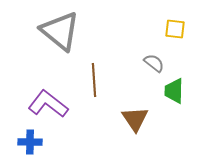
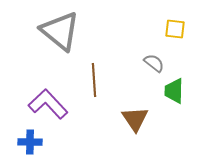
purple L-shape: rotated 9 degrees clockwise
